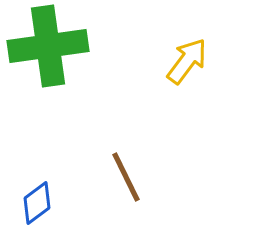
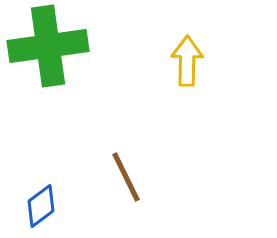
yellow arrow: rotated 36 degrees counterclockwise
blue diamond: moved 4 px right, 3 px down
